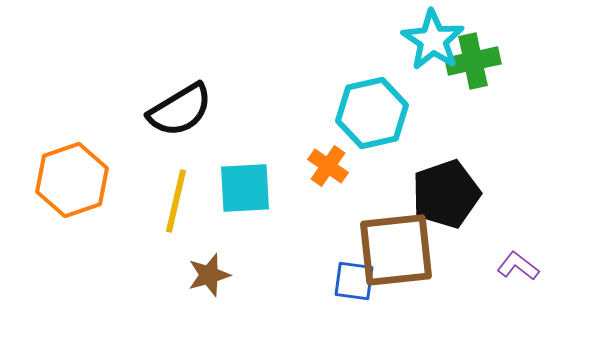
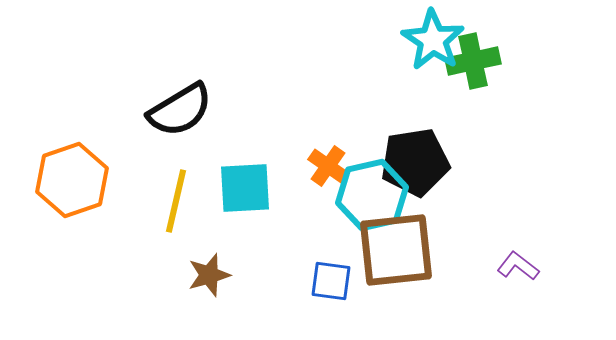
cyan hexagon: moved 82 px down
black pentagon: moved 31 px left, 32 px up; rotated 10 degrees clockwise
blue square: moved 23 px left
